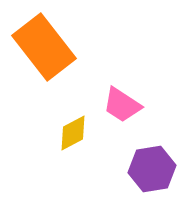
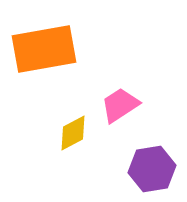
orange rectangle: moved 2 px down; rotated 62 degrees counterclockwise
pink trapezoid: moved 2 px left; rotated 114 degrees clockwise
